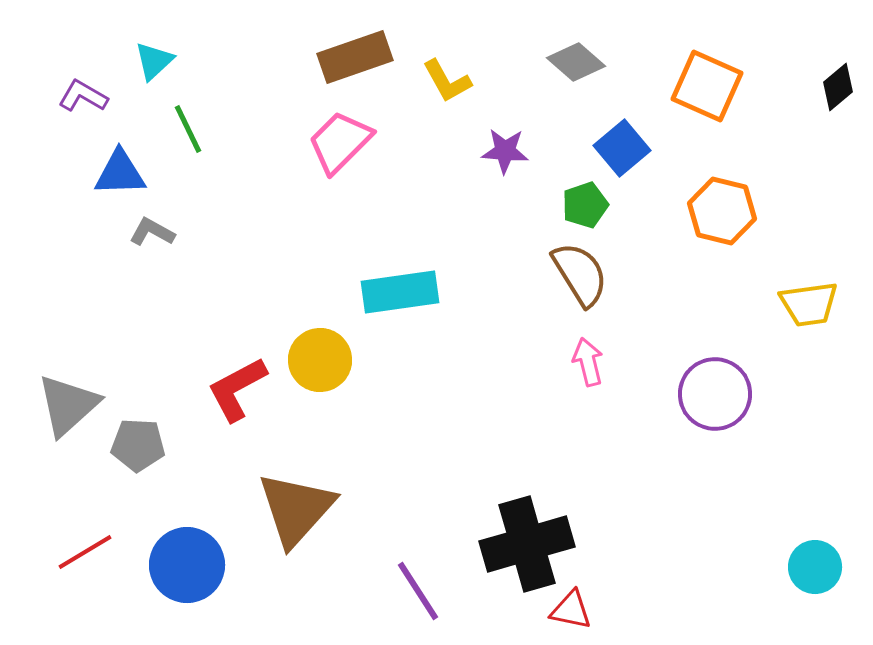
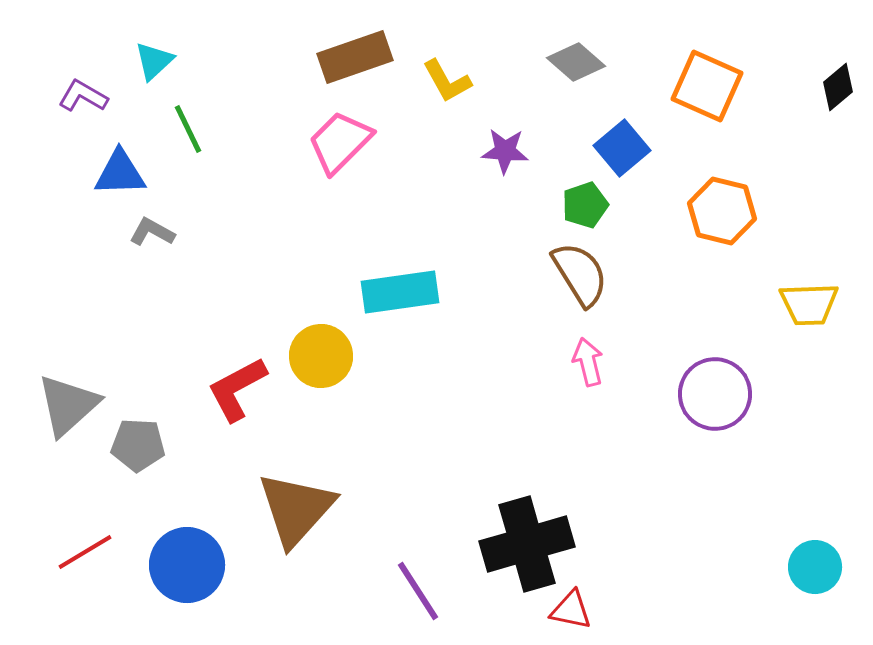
yellow trapezoid: rotated 6 degrees clockwise
yellow circle: moved 1 px right, 4 px up
